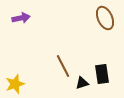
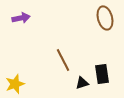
brown ellipse: rotated 10 degrees clockwise
brown line: moved 6 px up
